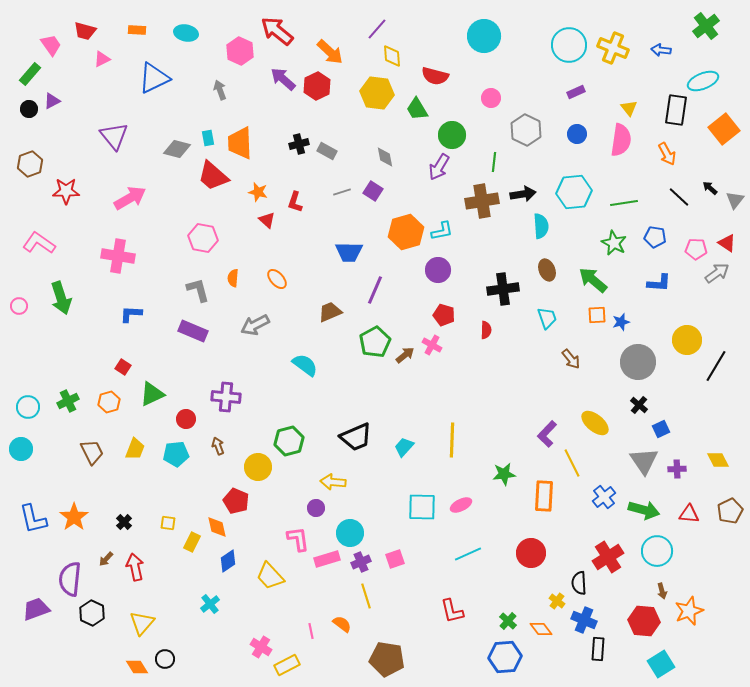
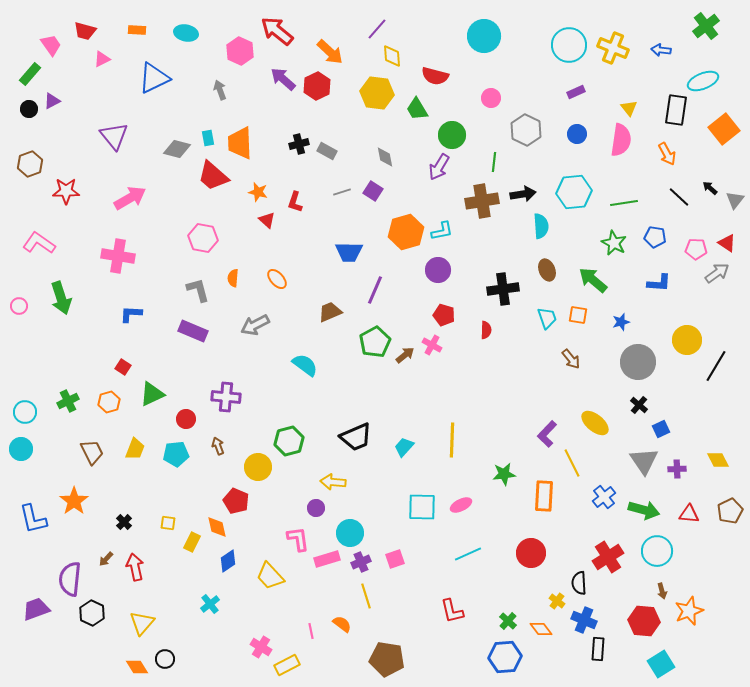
orange square at (597, 315): moved 19 px left; rotated 12 degrees clockwise
cyan circle at (28, 407): moved 3 px left, 5 px down
orange star at (74, 517): moved 16 px up
